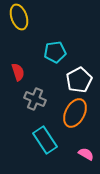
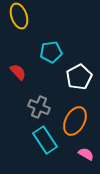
yellow ellipse: moved 1 px up
cyan pentagon: moved 4 px left
red semicircle: rotated 24 degrees counterclockwise
white pentagon: moved 3 px up
gray cross: moved 4 px right, 8 px down
orange ellipse: moved 8 px down
